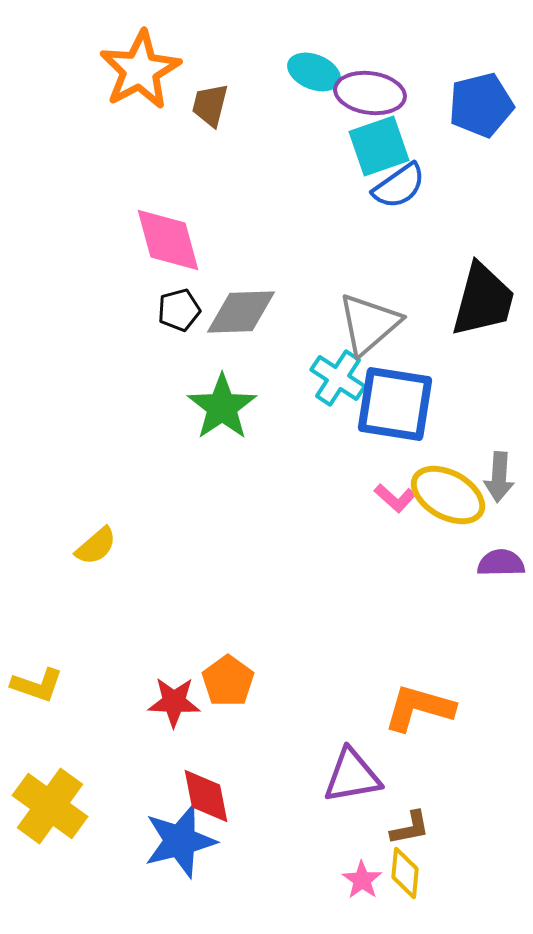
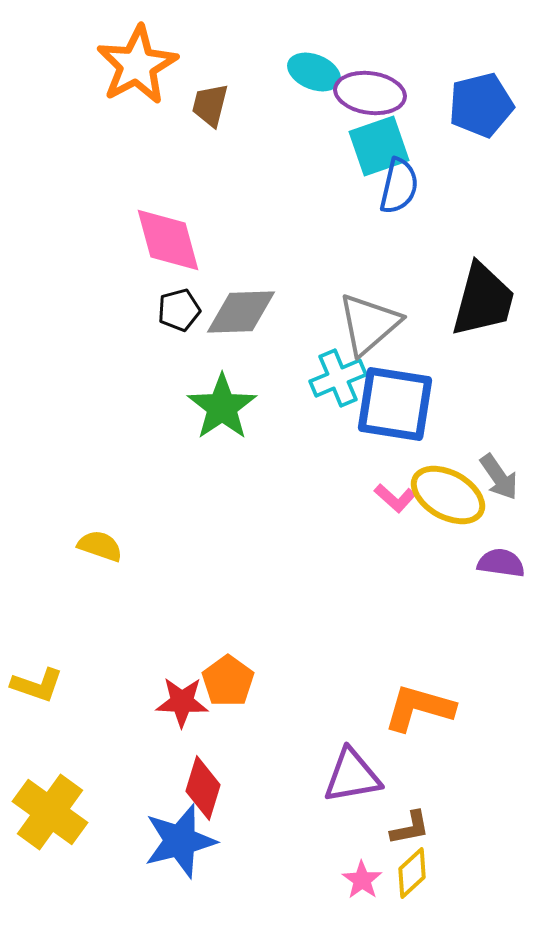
orange star: moved 3 px left, 5 px up
blue semicircle: rotated 42 degrees counterclockwise
cyan cross: rotated 34 degrees clockwise
gray arrow: rotated 39 degrees counterclockwise
yellow semicircle: moved 4 px right; rotated 120 degrees counterclockwise
purple semicircle: rotated 9 degrees clockwise
red star: moved 8 px right
red diamond: moved 3 px left, 8 px up; rotated 28 degrees clockwise
yellow cross: moved 6 px down
yellow diamond: moved 7 px right; rotated 42 degrees clockwise
